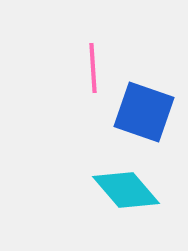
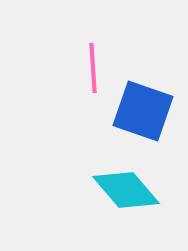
blue square: moved 1 px left, 1 px up
